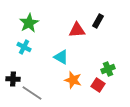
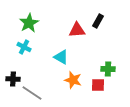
green cross: rotated 24 degrees clockwise
red square: rotated 32 degrees counterclockwise
